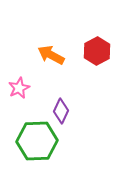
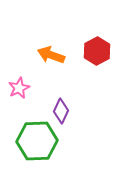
orange arrow: rotated 8 degrees counterclockwise
